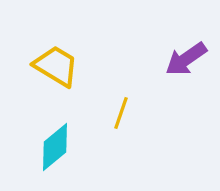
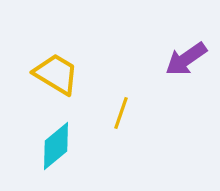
yellow trapezoid: moved 8 px down
cyan diamond: moved 1 px right, 1 px up
